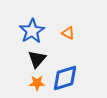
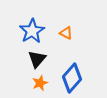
orange triangle: moved 2 px left
blue diamond: moved 7 px right; rotated 32 degrees counterclockwise
orange star: moved 3 px right; rotated 21 degrees counterclockwise
